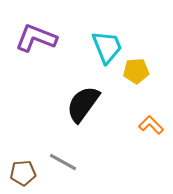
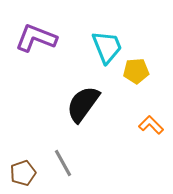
gray line: moved 1 px down; rotated 32 degrees clockwise
brown pentagon: rotated 15 degrees counterclockwise
